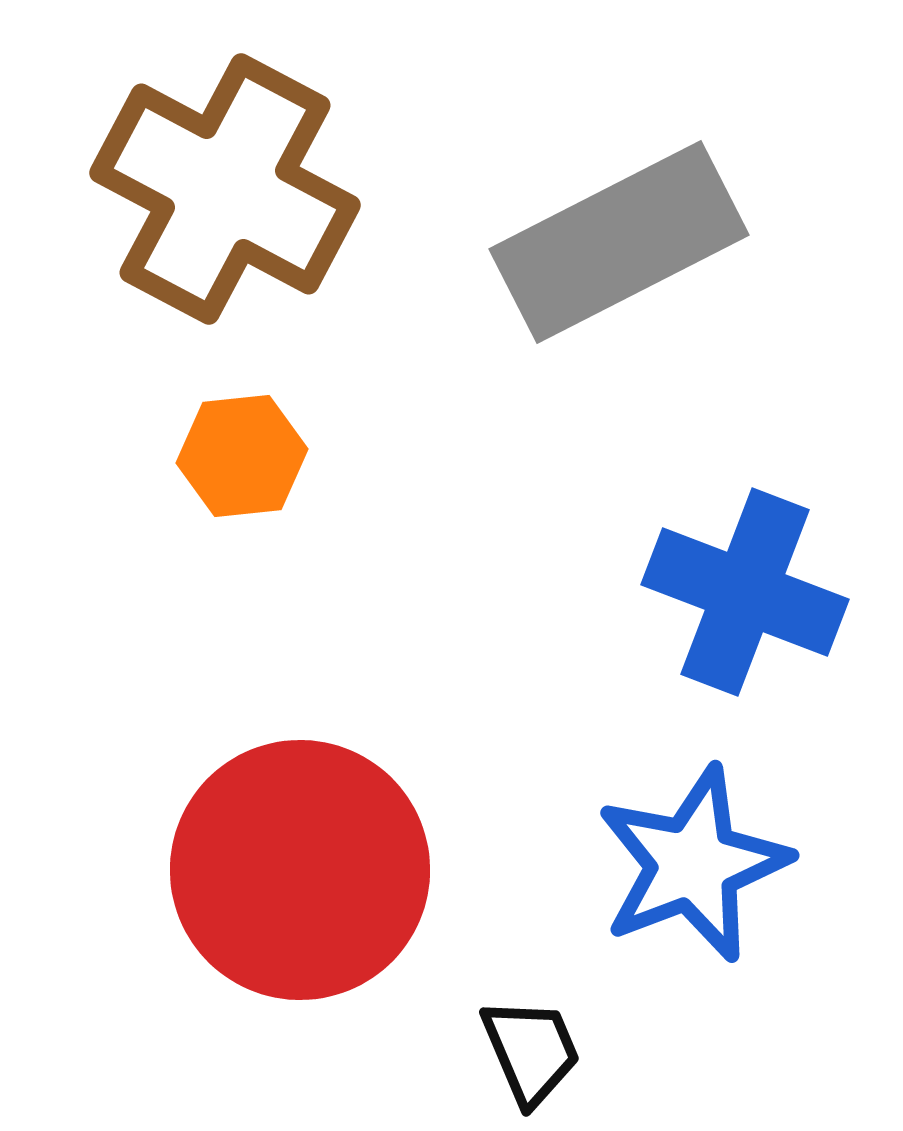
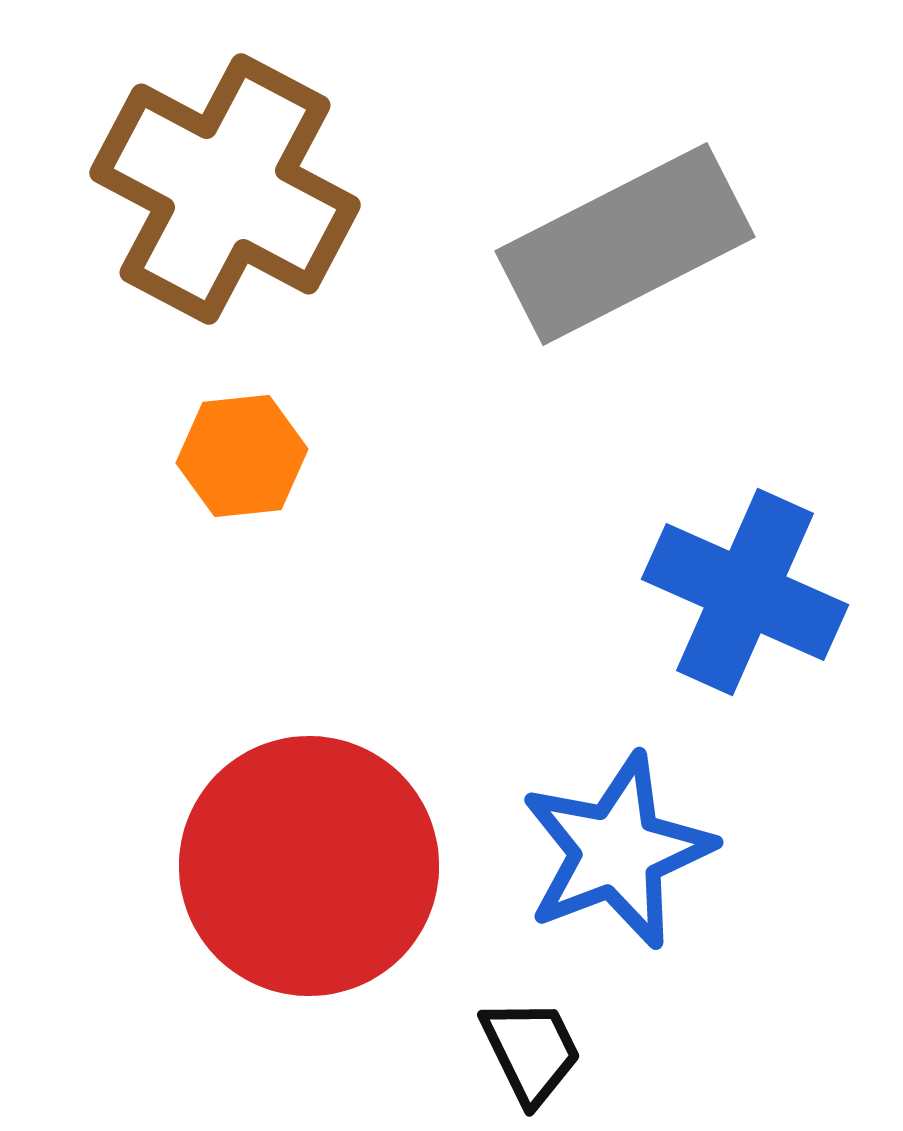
gray rectangle: moved 6 px right, 2 px down
blue cross: rotated 3 degrees clockwise
blue star: moved 76 px left, 13 px up
red circle: moved 9 px right, 4 px up
black trapezoid: rotated 3 degrees counterclockwise
